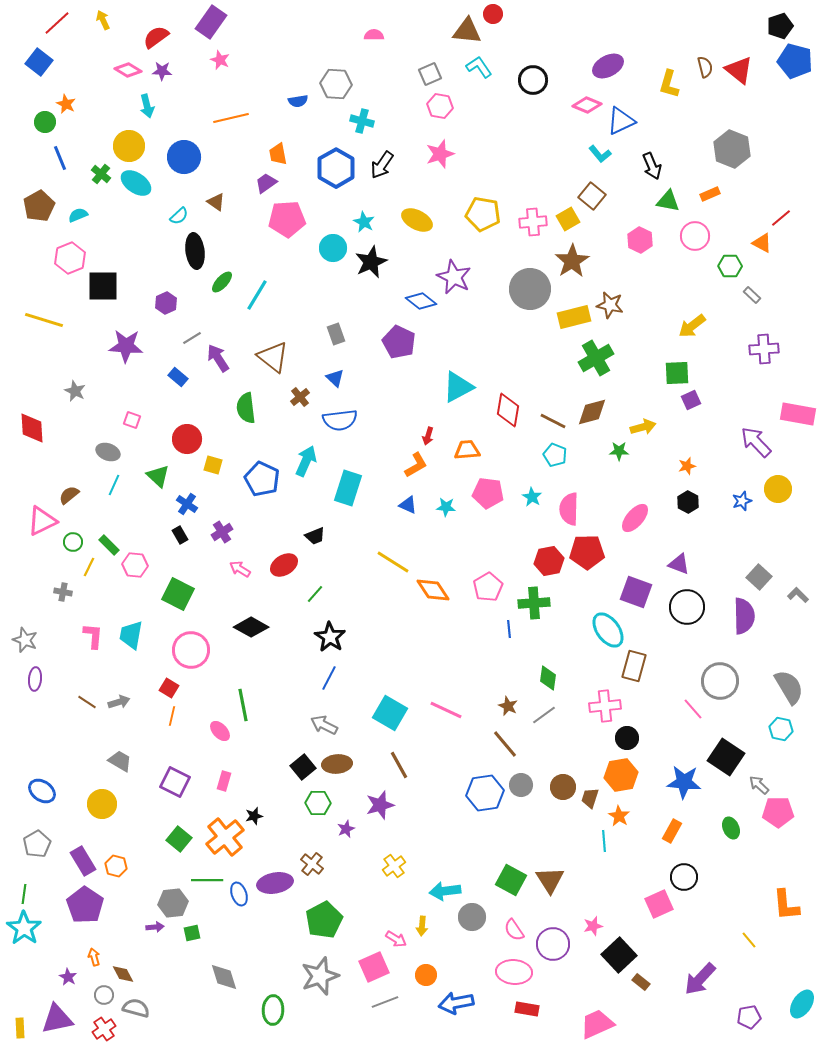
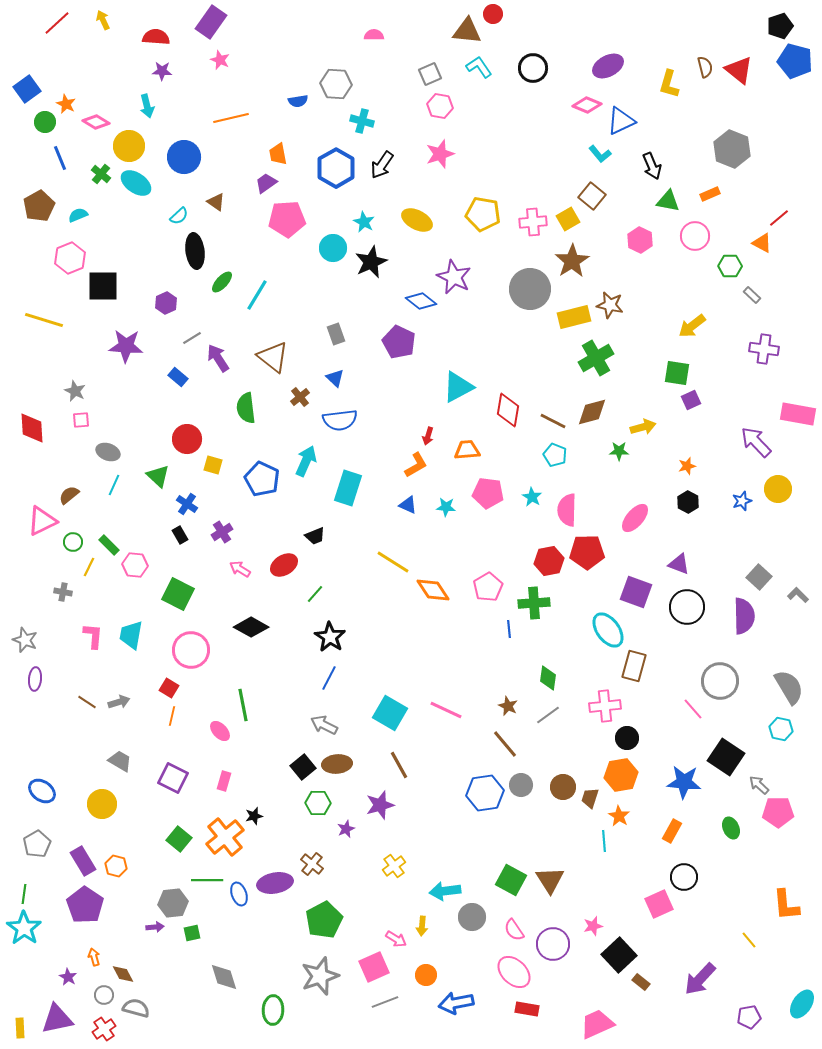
red semicircle at (156, 37): rotated 40 degrees clockwise
blue square at (39, 62): moved 12 px left, 27 px down; rotated 16 degrees clockwise
pink diamond at (128, 70): moved 32 px left, 52 px down
black circle at (533, 80): moved 12 px up
red line at (781, 218): moved 2 px left
purple cross at (764, 349): rotated 12 degrees clockwise
green square at (677, 373): rotated 12 degrees clockwise
pink square at (132, 420): moved 51 px left; rotated 24 degrees counterclockwise
pink semicircle at (569, 509): moved 2 px left, 1 px down
gray line at (544, 715): moved 4 px right
purple square at (175, 782): moved 2 px left, 4 px up
pink ellipse at (514, 972): rotated 40 degrees clockwise
